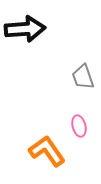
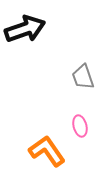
black arrow: rotated 15 degrees counterclockwise
pink ellipse: moved 1 px right
